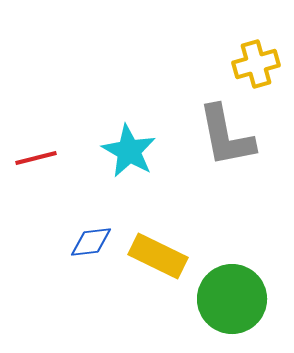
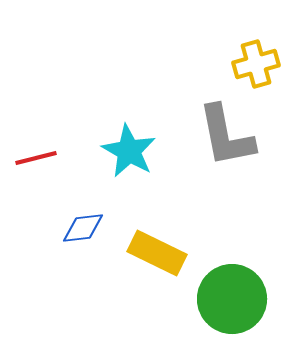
blue diamond: moved 8 px left, 14 px up
yellow rectangle: moved 1 px left, 3 px up
